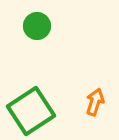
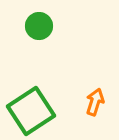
green circle: moved 2 px right
